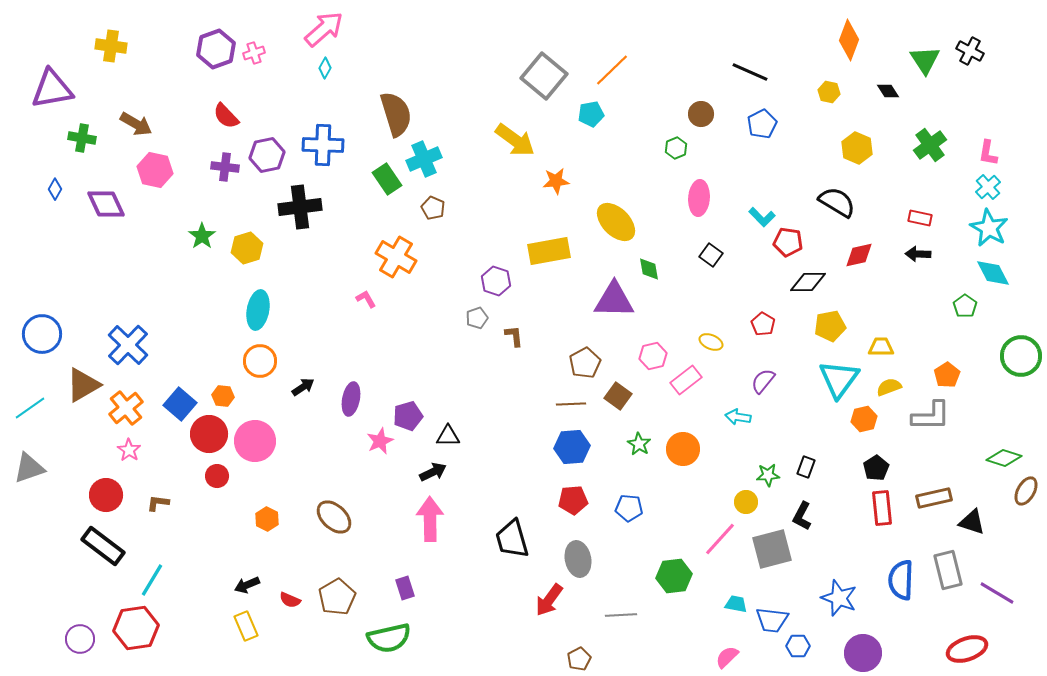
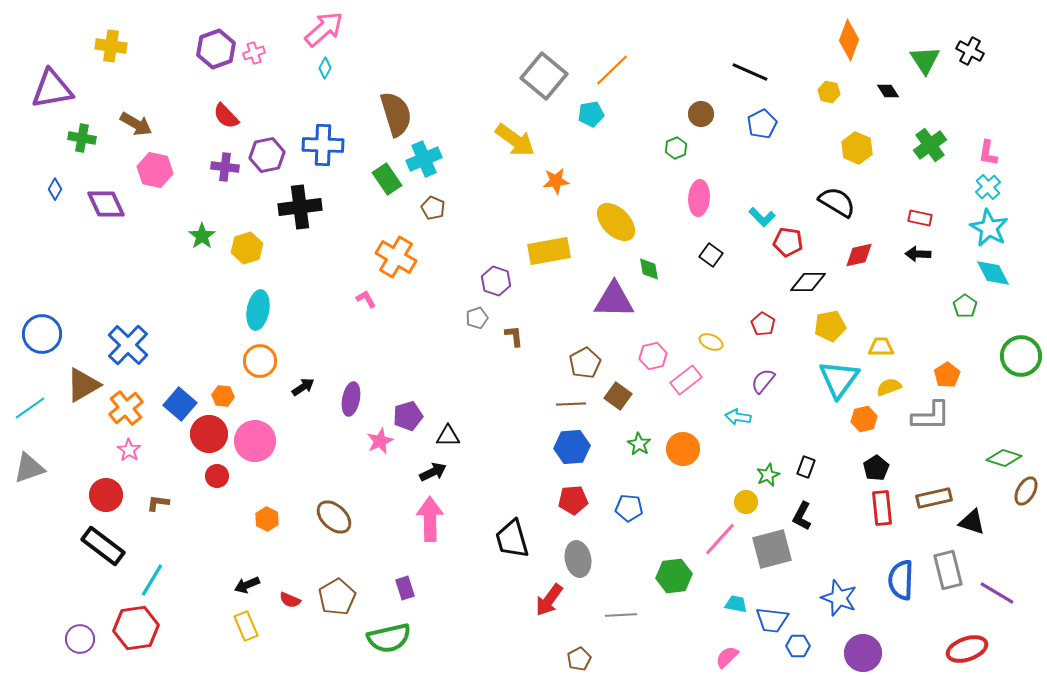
green star at (768, 475): rotated 20 degrees counterclockwise
